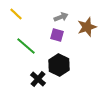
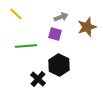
purple square: moved 2 px left, 1 px up
green line: rotated 45 degrees counterclockwise
